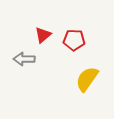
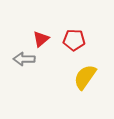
red triangle: moved 2 px left, 4 px down
yellow semicircle: moved 2 px left, 2 px up
